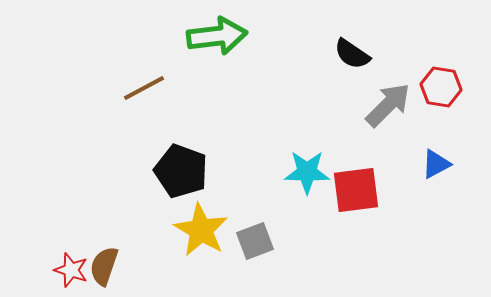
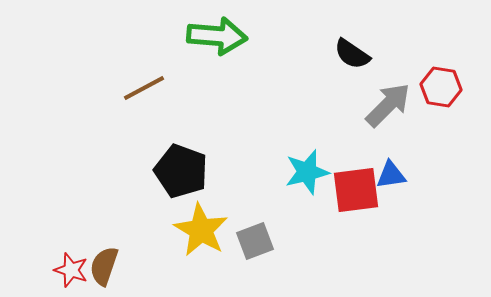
green arrow: rotated 12 degrees clockwise
blue triangle: moved 45 px left, 11 px down; rotated 20 degrees clockwise
cyan star: rotated 15 degrees counterclockwise
